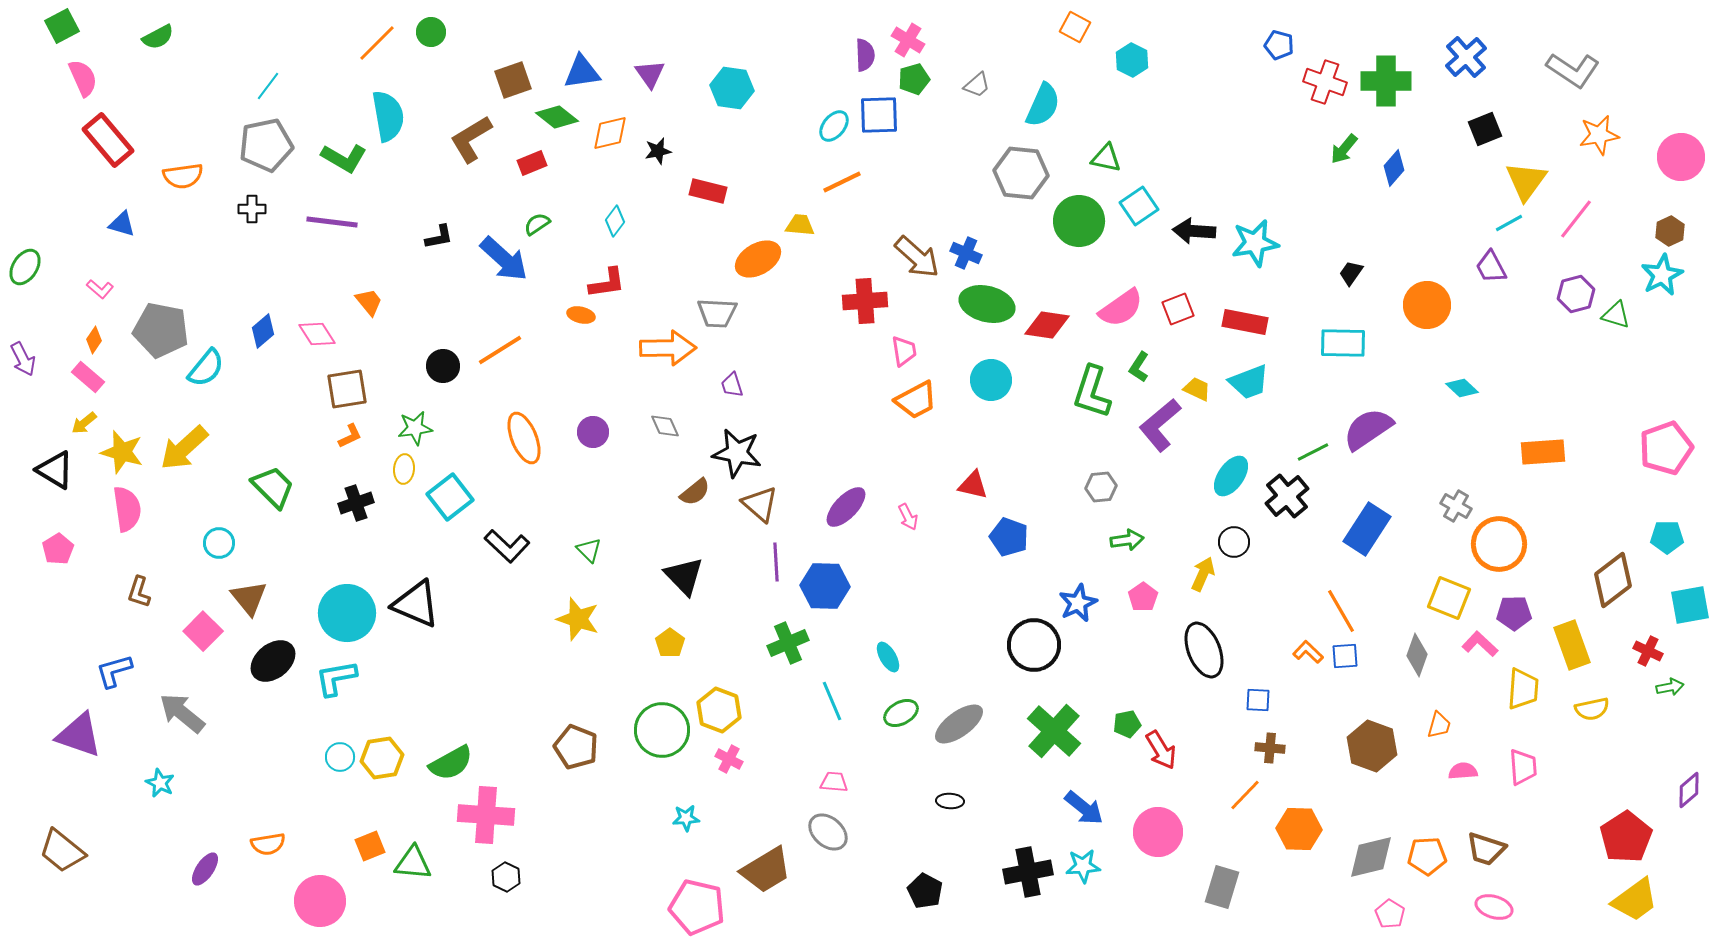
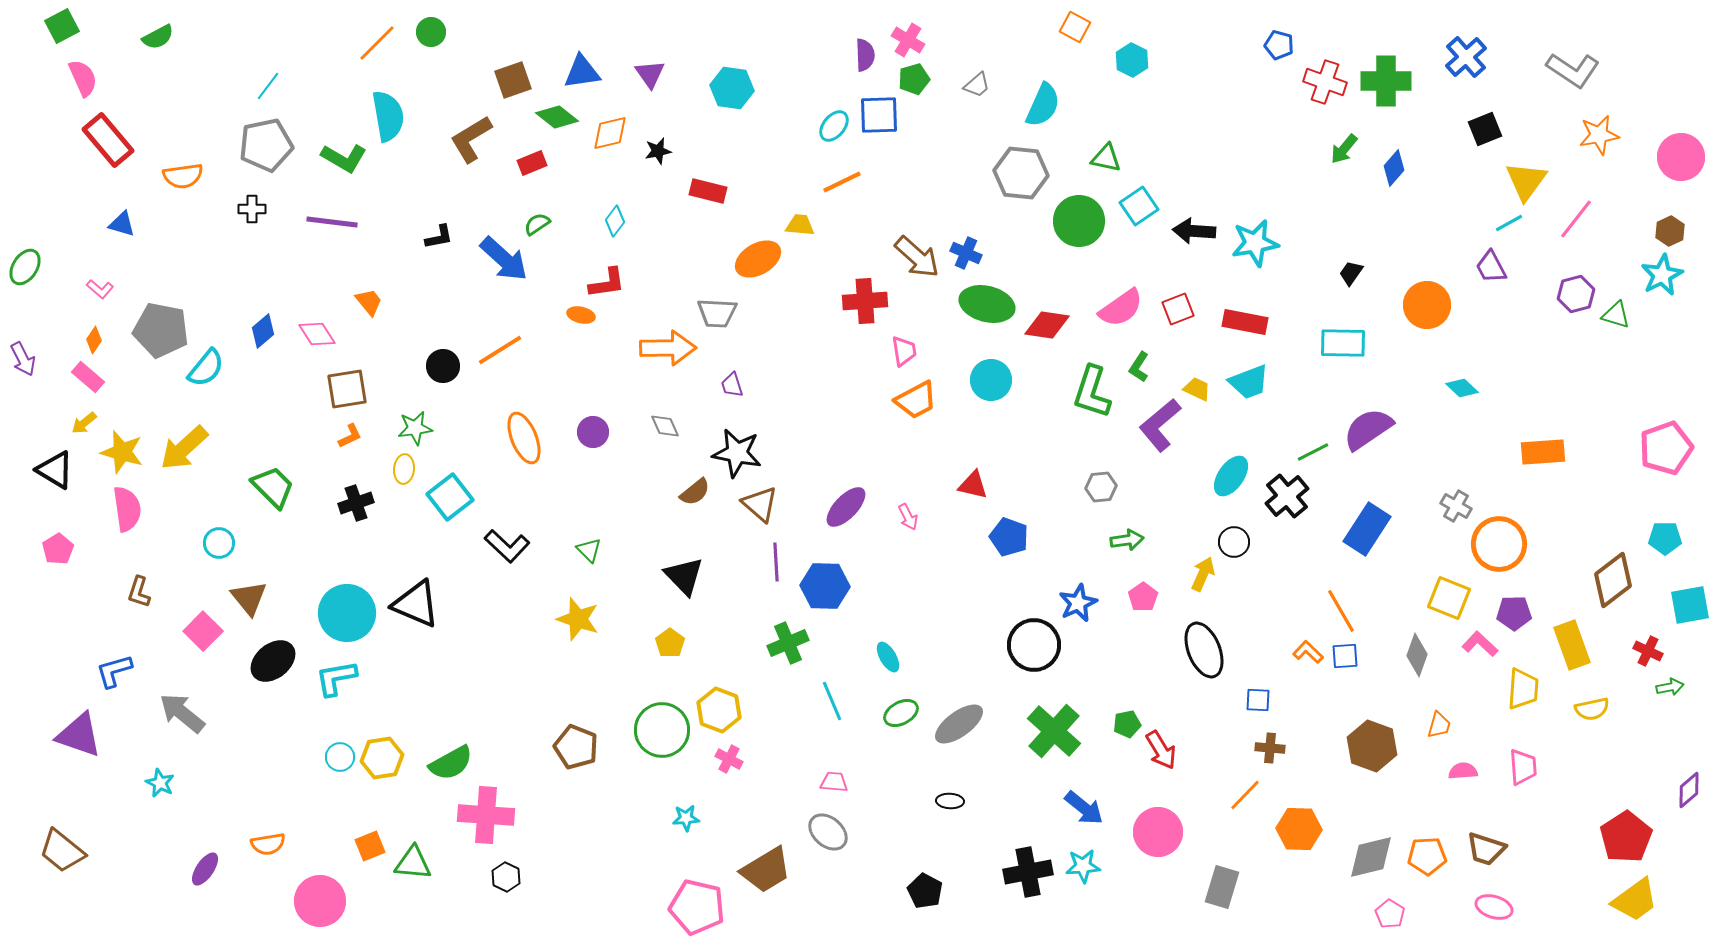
cyan pentagon at (1667, 537): moved 2 px left, 1 px down
